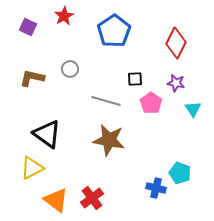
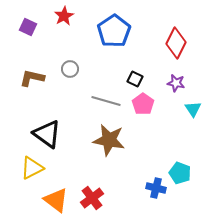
black square: rotated 28 degrees clockwise
pink pentagon: moved 8 px left, 1 px down
